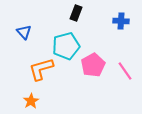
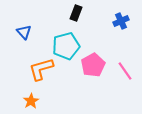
blue cross: rotated 28 degrees counterclockwise
